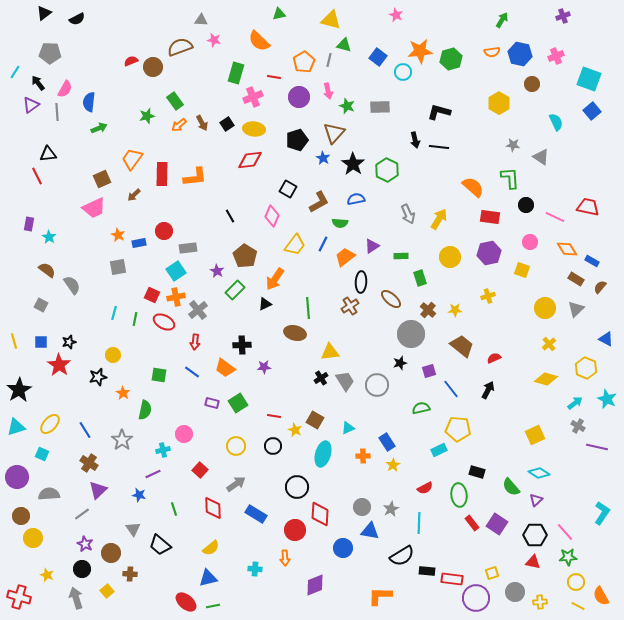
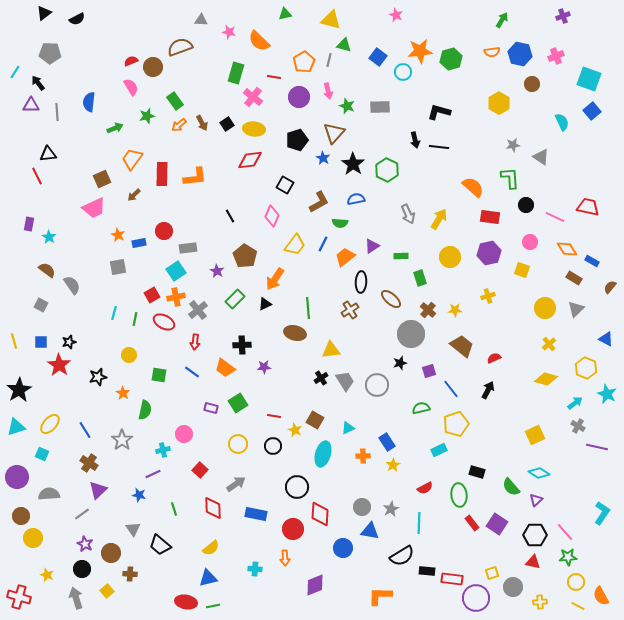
green triangle at (279, 14): moved 6 px right
pink star at (214, 40): moved 15 px right, 8 px up
pink semicircle at (65, 89): moved 66 px right, 2 px up; rotated 60 degrees counterclockwise
pink cross at (253, 97): rotated 30 degrees counterclockwise
purple triangle at (31, 105): rotated 36 degrees clockwise
cyan semicircle at (556, 122): moved 6 px right
green arrow at (99, 128): moved 16 px right
gray star at (513, 145): rotated 16 degrees counterclockwise
black square at (288, 189): moved 3 px left, 4 px up
brown rectangle at (576, 279): moved 2 px left, 1 px up
brown semicircle at (600, 287): moved 10 px right
green rectangle at (235, 290): moved 9 px down
red square at (152, 295): rotated 35 degrees clockwise
brown cross at (350, 306): moved 4 px down
yellow triangle at (330, 352): moved 1 px right, 2 px up
yellow circle at (113, 355): moved 16 px right
cyan star at (607, 399): moved 5 px up
purple rectangle at (212, 403): moved 1 px left, 5 px down
yellow pentagon at (458, 429): moved 2 px left, 5 px up; rotated 25 degrees counterclockwise
yellow circle at (236, 446): moved 2 px right, 2 px up
blue rectangle at (256, 514): rotated 20 degrees counterclockwise
red circle at (295, 530): moved 2 px left, 1 px up
gray circle at (515, 592): moved 2 px left, 5 px up
red ellipse at (186, 602): rotated 30 degrees counterclockwise
